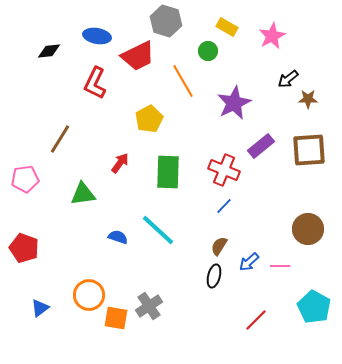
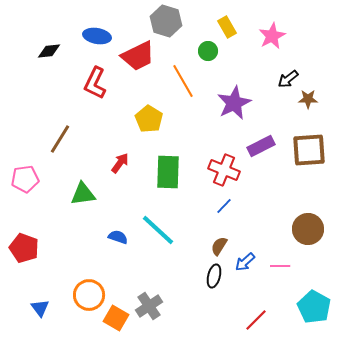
yellow rectangle: rotated 30 degrees clockwise
yellow pentagon: rotated 12 degrees counterclockwise
purple rectangle: rotated 12 degrees clockwise
blue arrow: moved 4 px left
blue triangle: rotated 30 degrees counterclockwise
orange square: rotated 20 degrees clockwise
